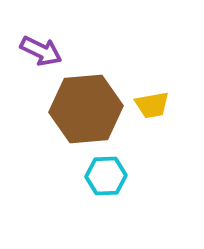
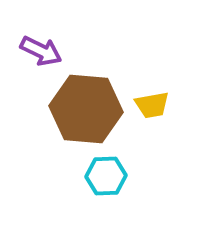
brown hexagon: rotated 10 degrees clockwise
